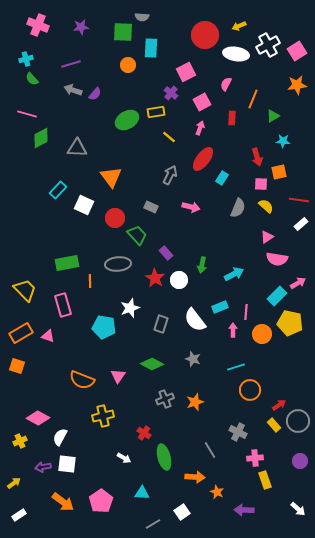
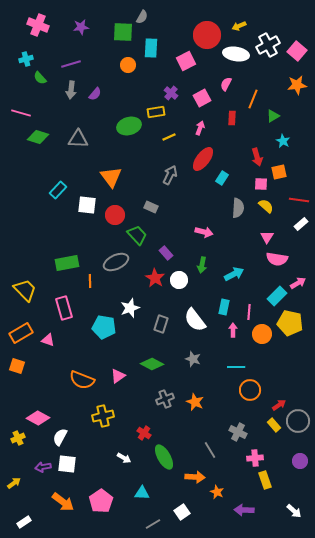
gray semicircle at (142, 17): rotated 64 degrees counterclockwise
red circle at (205, 35): moved 2 px right
pink square at (297, 51): rotated 18 degrees counterclockwise
pink square at (186, 72): moved 11 px up
green semicircle at (32, 79): moved 8 px right, 1 px up
gray arrow at (73, 90): moved 2 px left; rotated 102 degrees counterclockwise
pink square at (202, 102): moved 4 px up
pink line at (27, 114): moved 6 px left, 1 px up
green ellipse at (127, 120): moved 2 px right, 6 px down; rotated 15 degrees clockwise
yellow line at (169, 137): rotated 64 degrees counterclockwise
green diamond at (41, 138): moved 3 px left, 1 px up; rotated 45 degrees clockwise
cyan star at (283, 141): rotated 24 degrees clockwise
gray triangle at (77, 148): moved 1 px right, 9 px up
white square at (84, 205): moved 3 px right; rotated 18 degrees counterclockwise
pink arrow at (191, 207): moved 13 px right, 25 px down
gray semicircle at (238, 208): rotated 18 degrees counterclockwise
red circle at (115, 218): moved 3 px up
pink triangle at (267, 237): rotated 24 degrees counterclockwise
gray ellipse at (118, 264): moved 2 px left, 2 px up; rotated 20 degrees counterclockwise
pink rectangle at (63, 305): moved 1 px right, 3 px down
cyan rectangle at (220, 307): moved 4 px right; rotated 56 degrees counterclockwise
pink line at (246, 312): moved 3 px right
pink triangle at (48, 336): moved 4 px down
cyan line at (236, 367): rotated 18 degrees clockwise
pink triangle at (118, 376): rotated 21 degrees clockwise
orange star at (195, 402): rotated 30 degrees counterclockwise
yellow cross at (20, 441): moved 2 px left, 3 px up
green ellipse at (164, 457): rotated 15 degrees counterclockwise
white arrow at (298, 509): moved 4 px left, 2 px down
white rectangle at (19, 515): moved 5 px right, 7 px down
